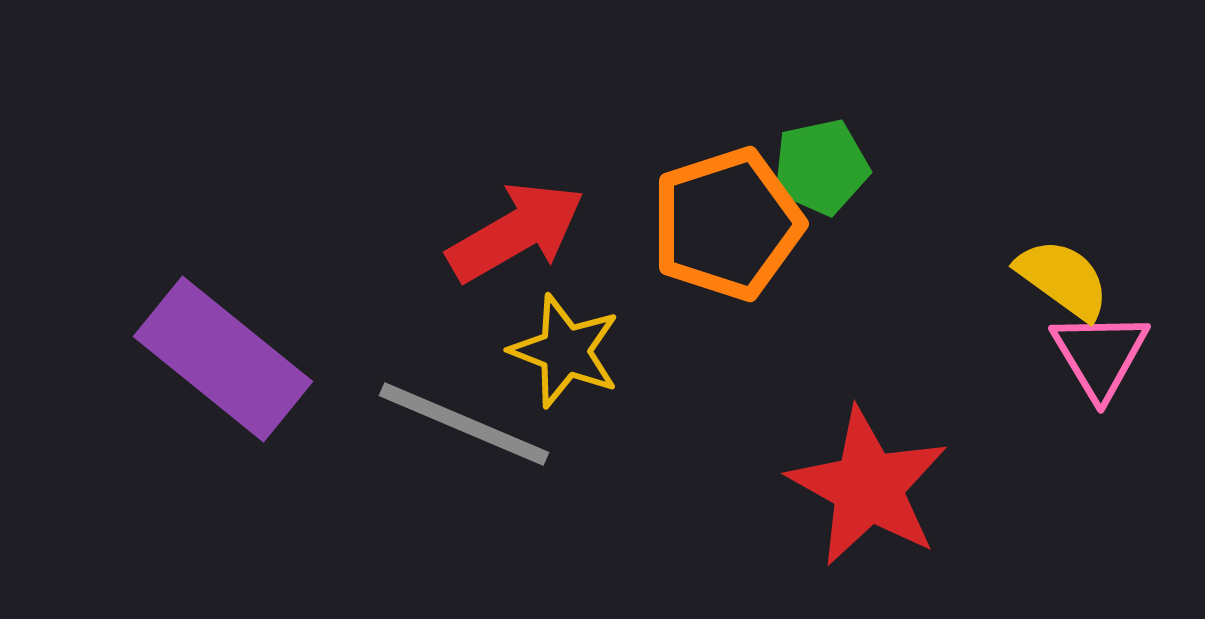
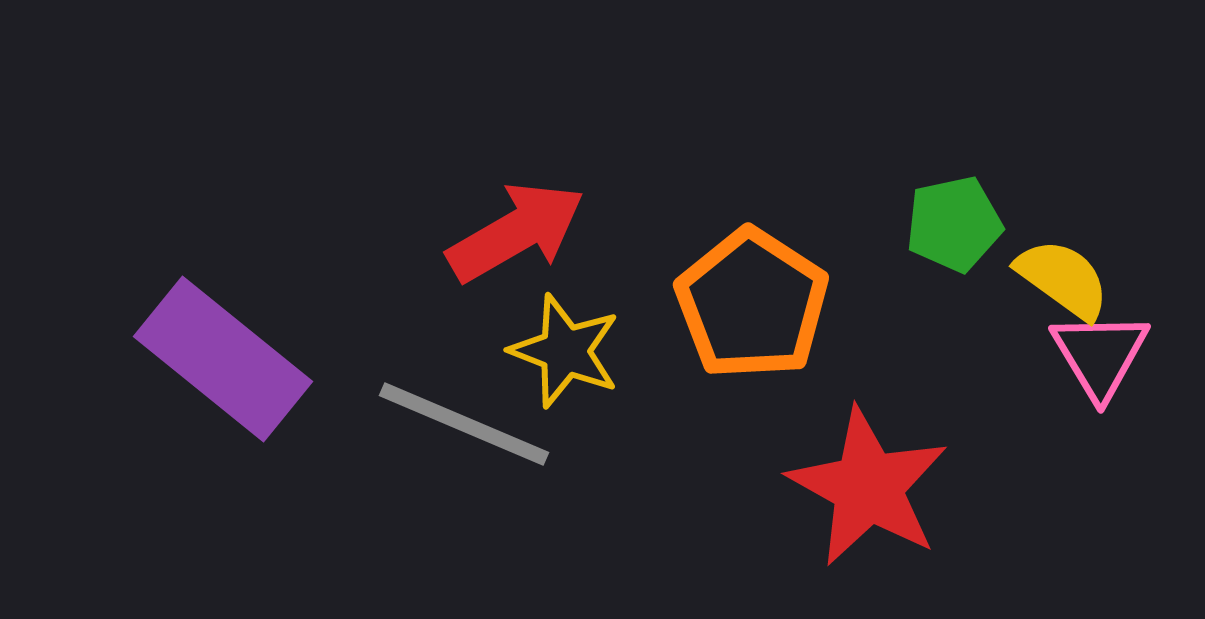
green pentagon: moved 133 px right, 57 px down
orange pentagon: moved 25 px right, 80 px down; rotated 21 degrees counterclockwise
